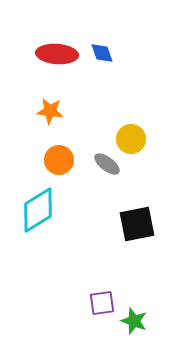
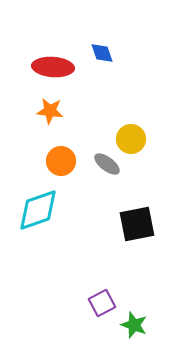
red ellipse: moved 4 px left, 13 px down
orange circle: moved 2 px right, 1 px down
cyan diamond: rotated 12 degrees clockwise
purple square: rotated 20 degrees counterclockwise
green star: moved 4 px down
